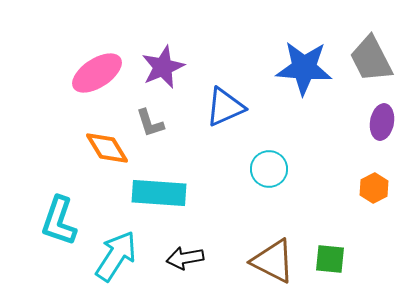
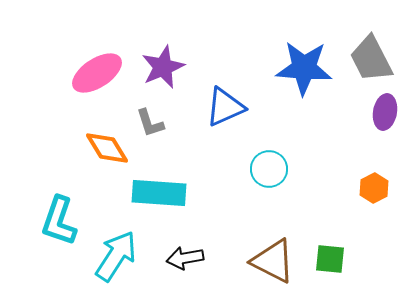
purple ellipse: moved 3 px right, 10 px up
